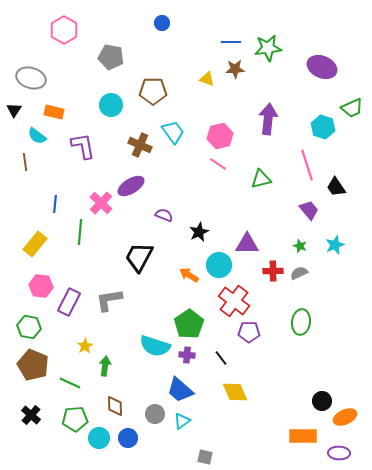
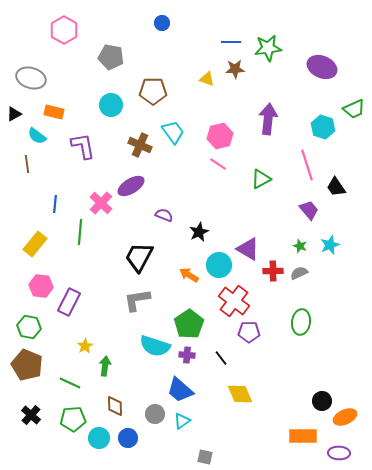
green trapezoid at (352, 108): moved 2 px right, 1 px down
black triangle at (14, 110): moved 4 px down; rotated 28 degrees clockwise
brown line at (25, 162): moved 2 px right, 2 px down
green triangle at (261, 179): rotated 15 degrees counterclockwise
purple triangle at (247, 244): moved 1 px right, 5 px down; rotated 30 degrees clockwise
cyan star at (335, 245): moved 5 px left
gray L-shape at (109, 300): moved 28 px right
brown pentagon at (33, 365): moved 6 px left
yellow diamond at (235, 392): moved 5 px right, 2 px down
green pentagon at (75, 419): moved 2 px left
